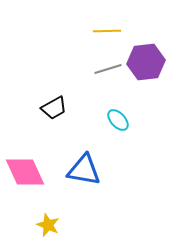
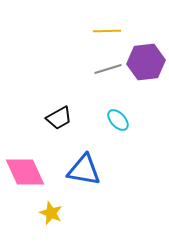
black trapezoid: moved 5 px right, 10 px down
yellow star: moved 3 px right, 12 px up
